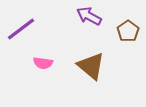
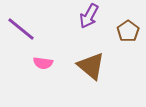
purple arrow: rotated 90 degrees counterclockwise
purple line: rotated 76 degrees clockwise
